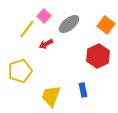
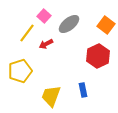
yellow line: moved 4 px down
